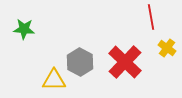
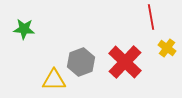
gray hexagon: moved 1 px right; rotated 12 degrees clockwise
